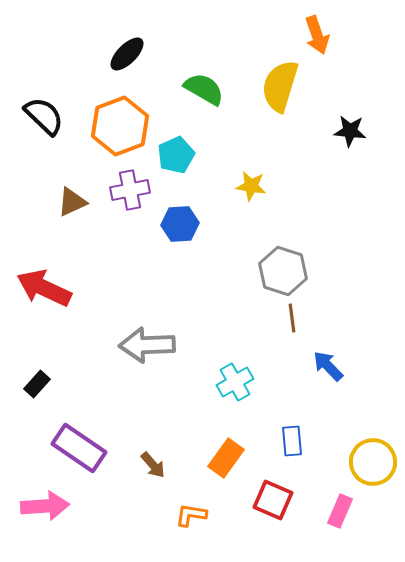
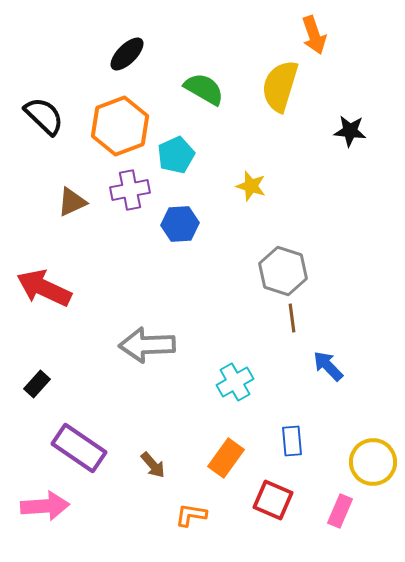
orange arrow: moved 3 px left
yellow star: rotated 8 degrees clockwise
